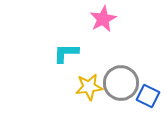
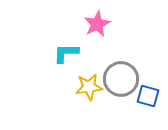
pink star: moved 6 px left, 5 px down
gray circle: moved 4 px up
blue square: rotated 10 degrees counterclockwise
